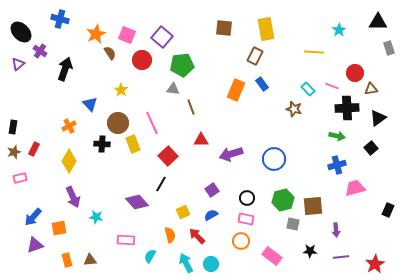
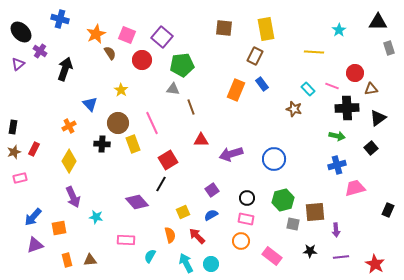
red square at (168, 156): moved 4 px down; rotated 12 degrees clockwise
brown square at (313, 206): moved 2 px right, 6 px down
red star at (375, 264): rotated 12 degrees counterclockwise
